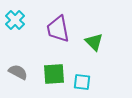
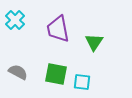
green triangle: rotated 18 degrees clockwise
green square: moved 2 px right; rotated 15 degrees clockwise
